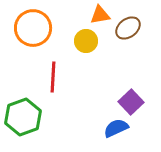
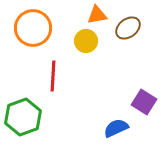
orange triangle: moved 3 px left
red line: moved 1 px up
purple square: moved 13 px right; rotated 15 degrees counterclockwise
